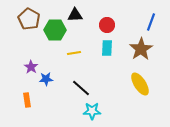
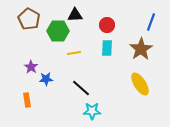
green hexagon: moved 3 px right, 1 px down
